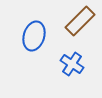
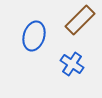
brown rectangle: moved 1 px up
